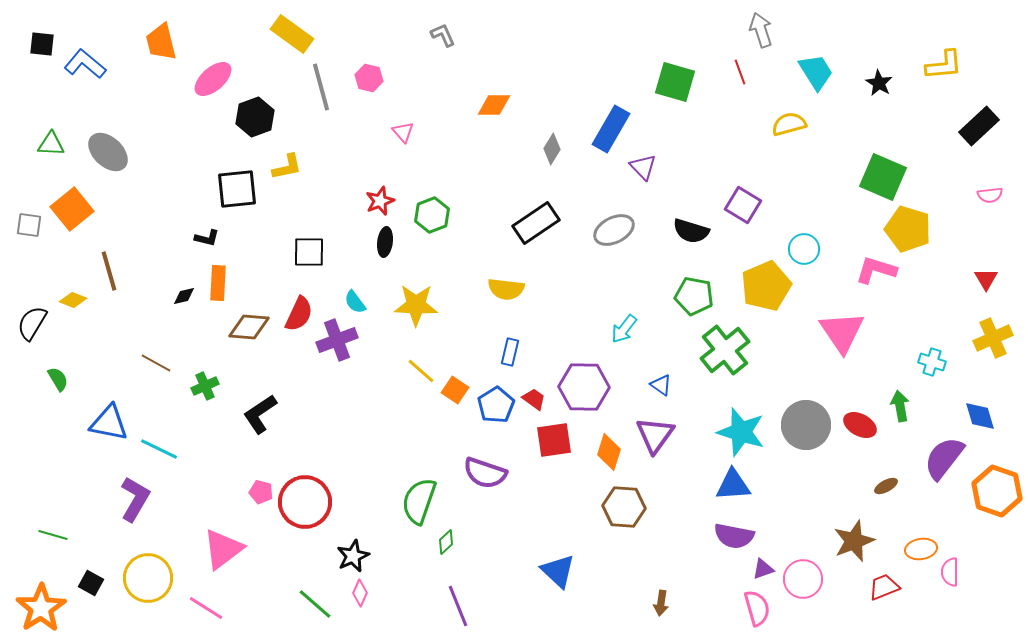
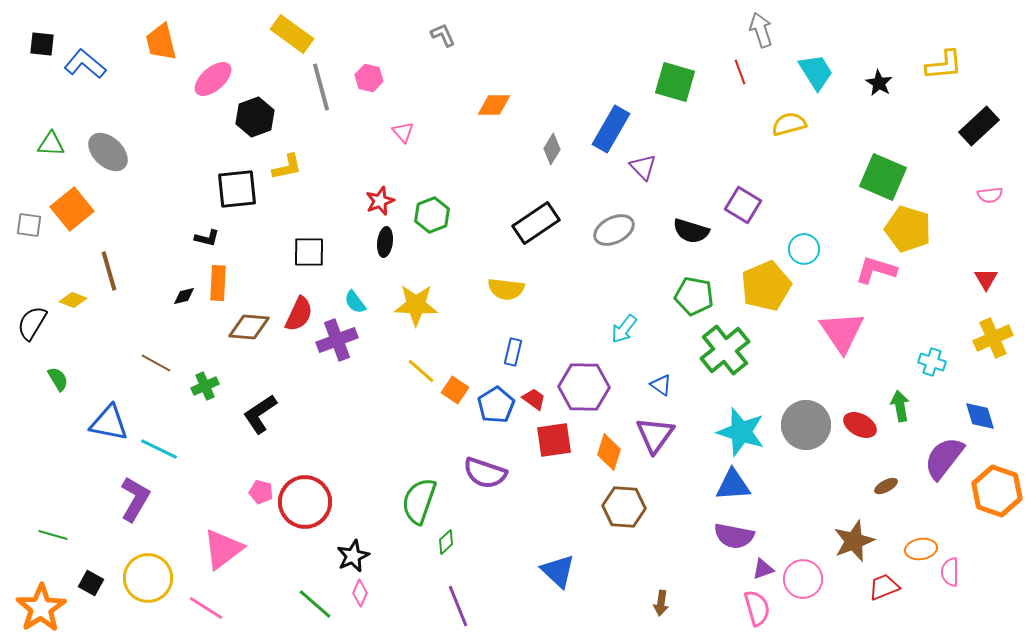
blue rectangle at (510, 352): moved 3 px right
